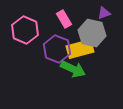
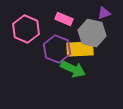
pink rectangle: rotated 36 degrees counterclockwise
pink hexagon: moved 1 px right, 1 px up
yellow rectangle: rotated 12 degrees clockwise
